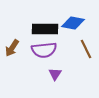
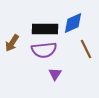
blue diamond: rotated 35 degrees counterclockwise
brown arrow: moved 5 px up
